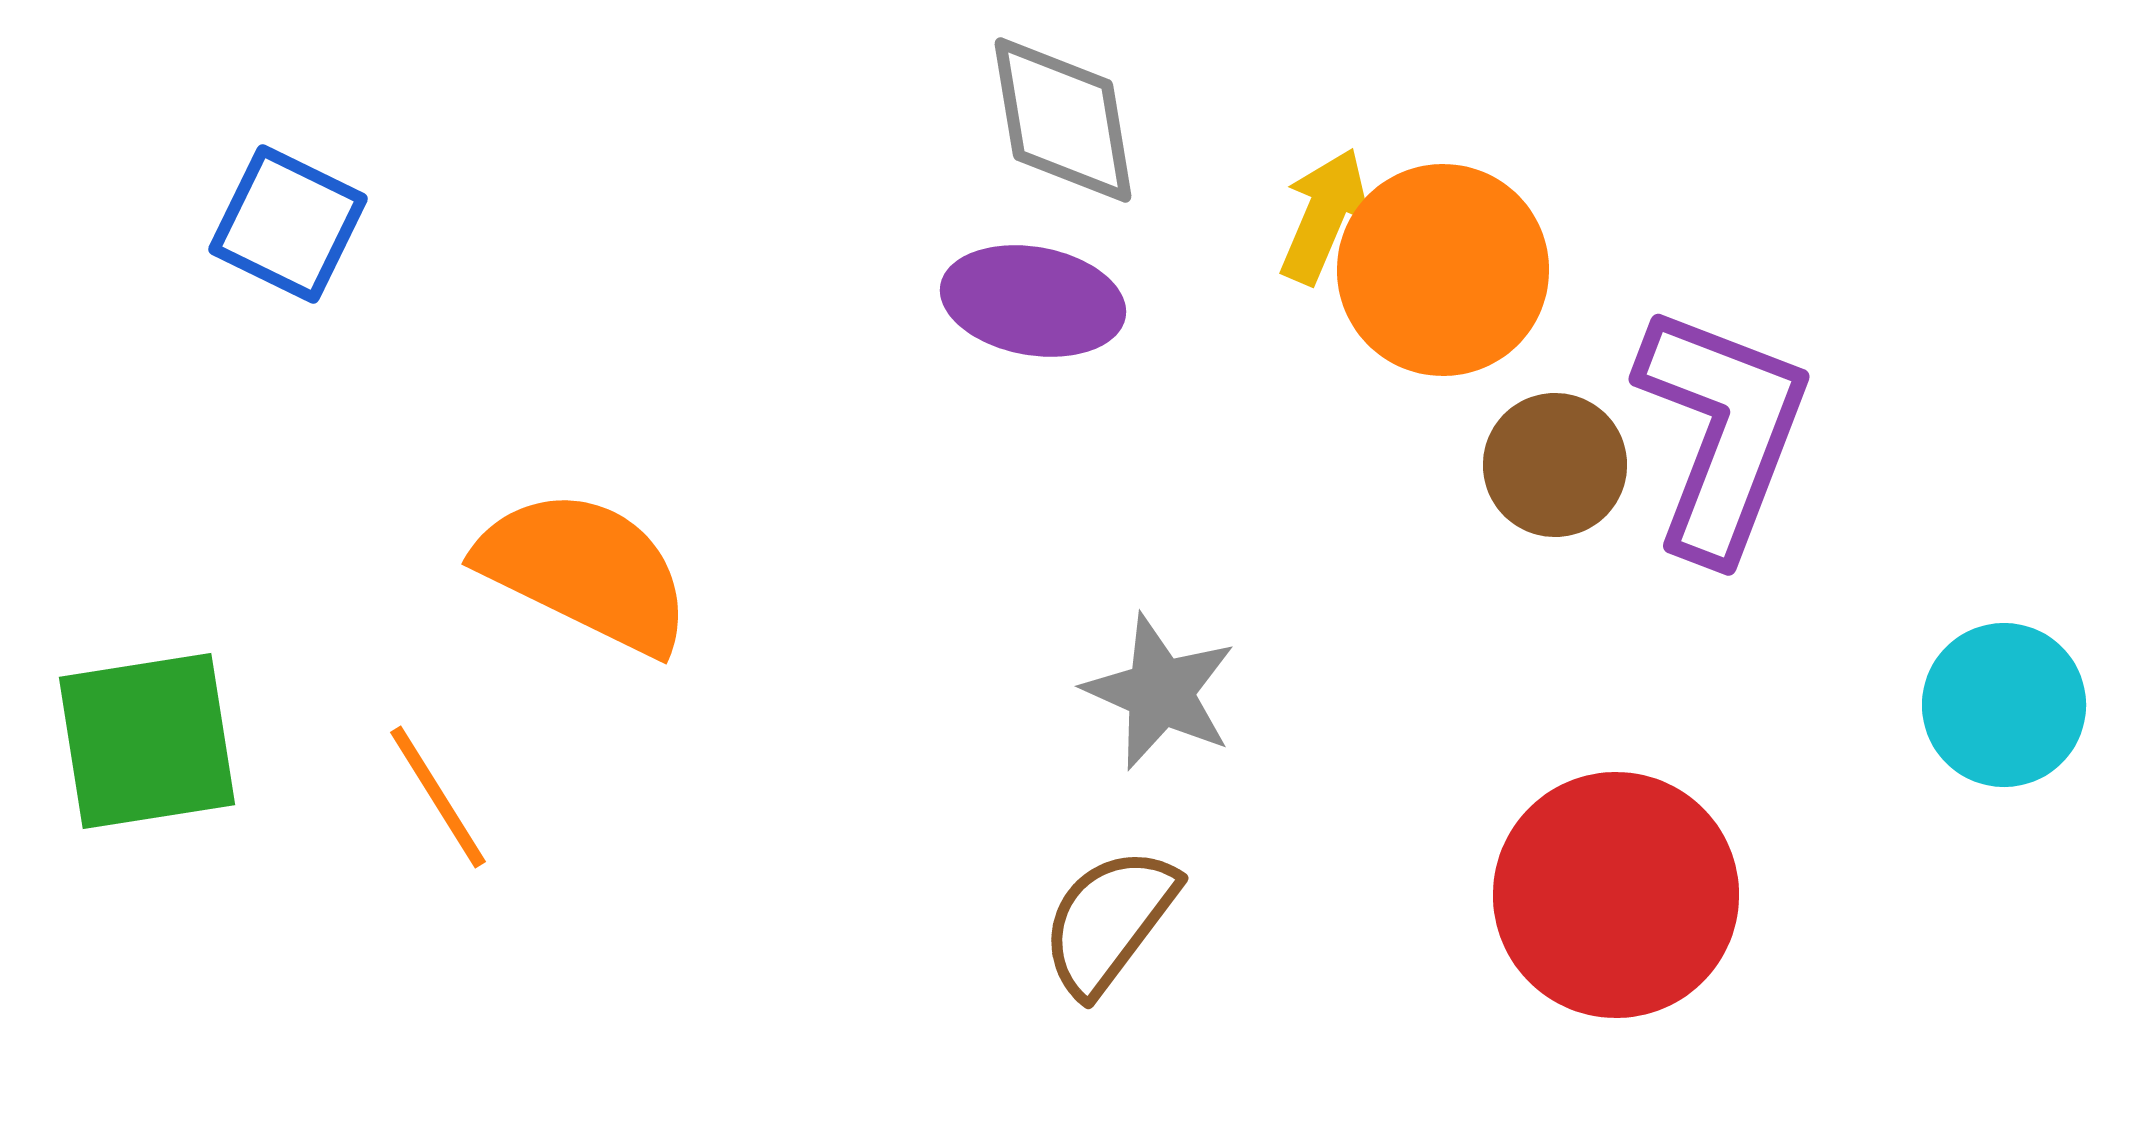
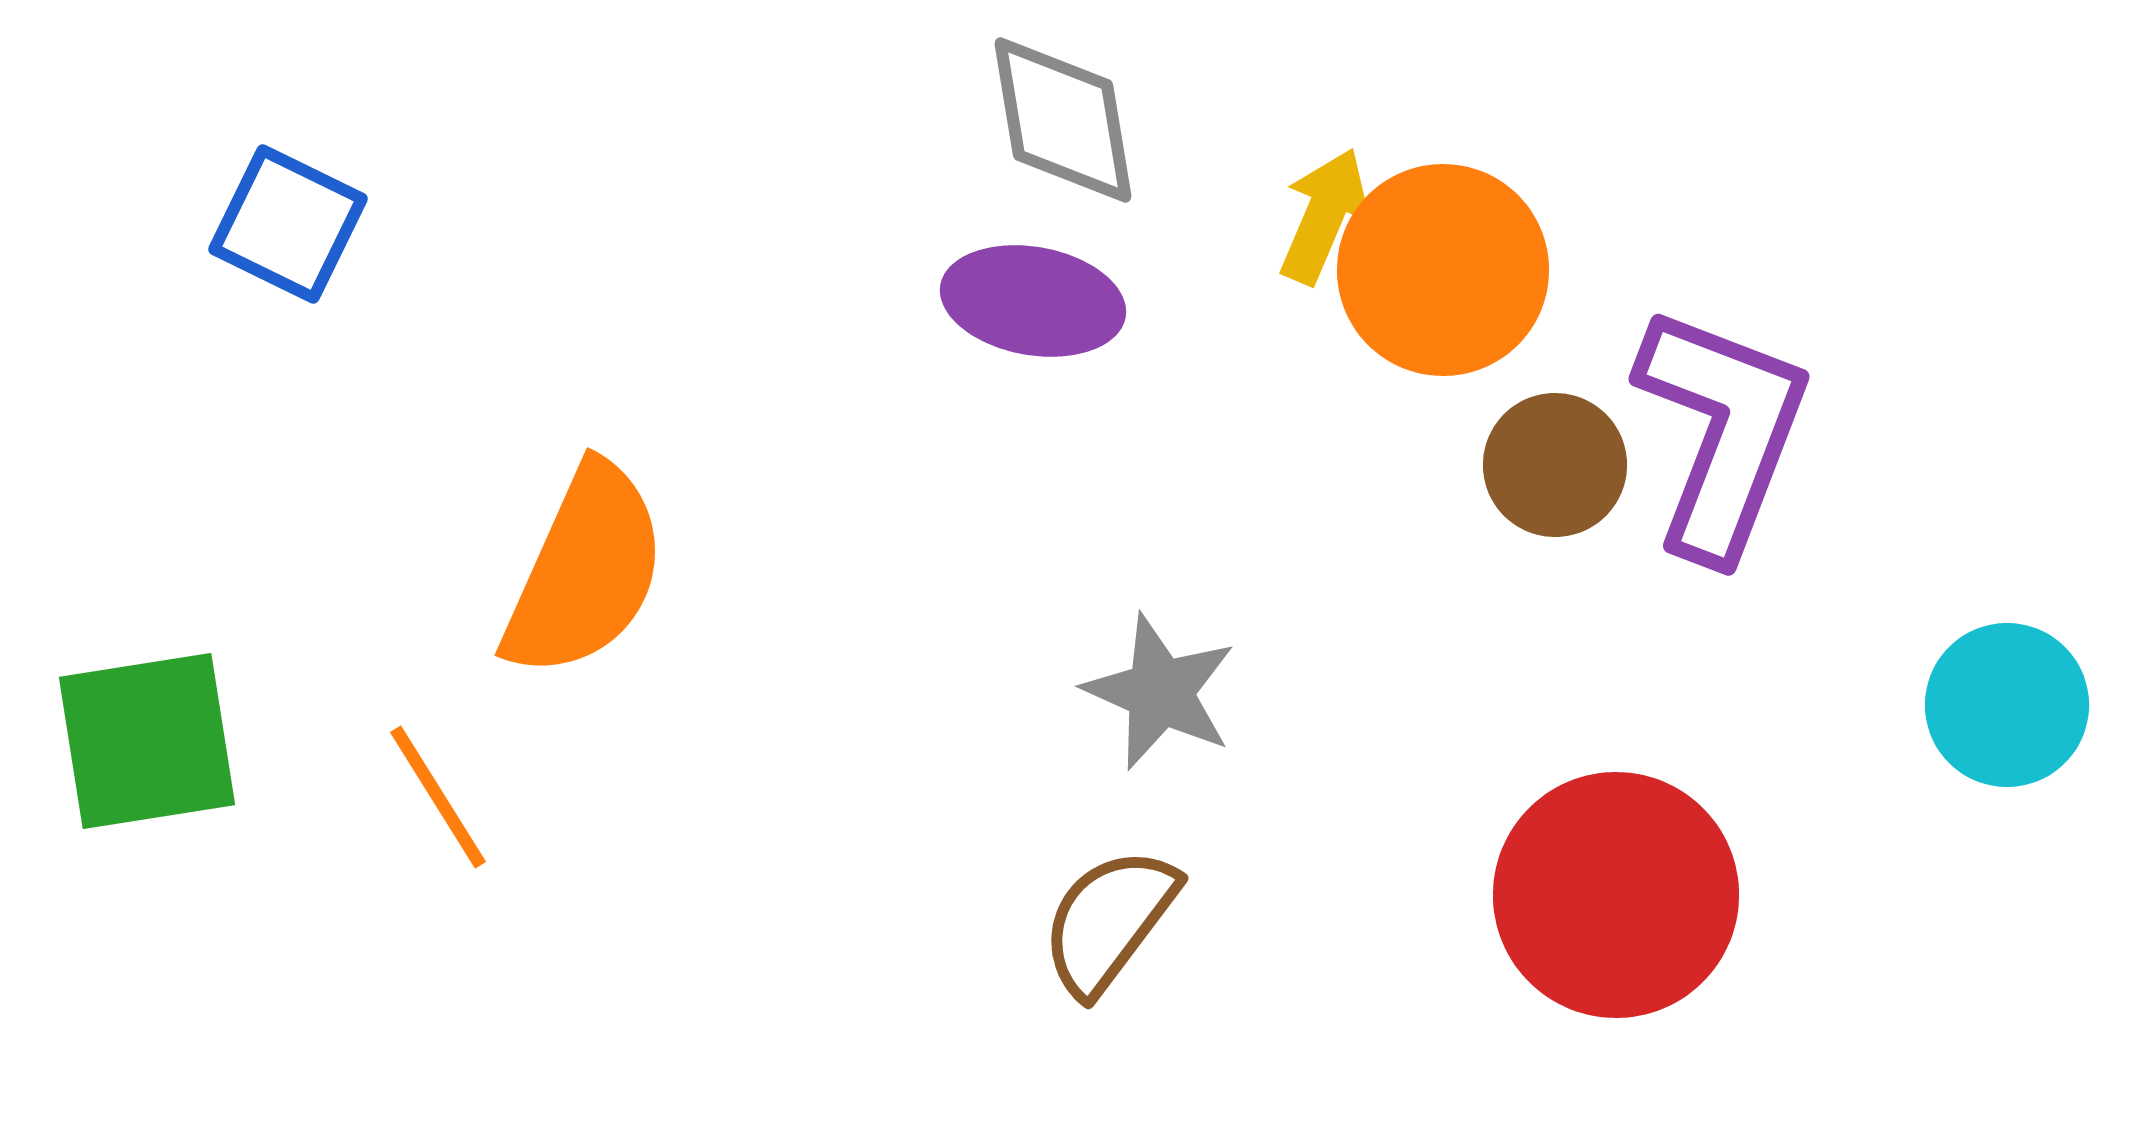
orange semicircle: rotated 88 degrees clockwise
cyan circle: moved 3 px right
